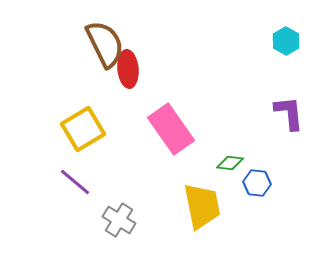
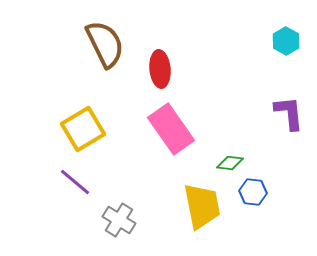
red ellipse: moved 32 px right
blue hexagon: moved 4 px left, 9 px down
